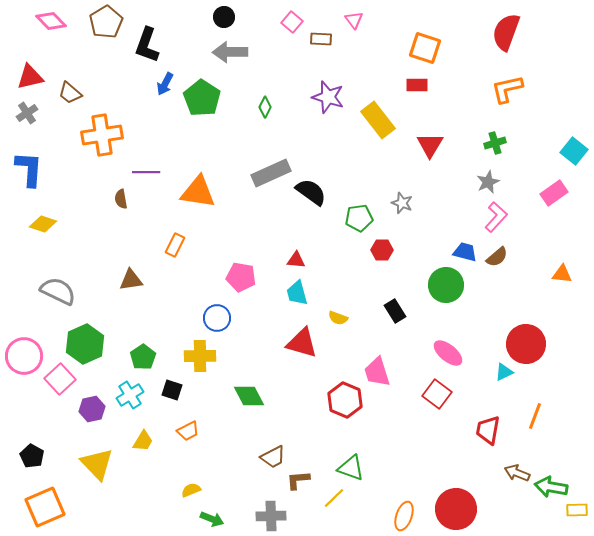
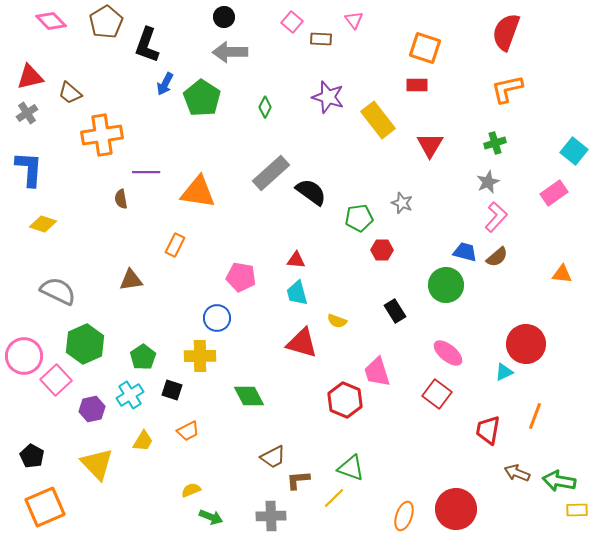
gray rectangle at (271, 173): rotated 18 degrees counterclockwise
yellow semicircle at (338, 318): moved 1 px left, 3 px down
pink square at (60, 379): moved 4 px left, 1 px down
green arrow at (551, 487): moved 8 px right, 6 px up
green arrow at (212, 519): moved 1 px left, 2 px up
